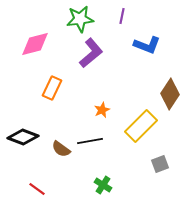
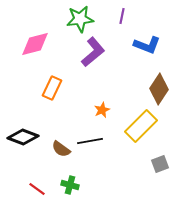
purple L-shape: moved 2 px right, 1 px up
brown diamond: moved 11 px left, 5 px up
green cross: moved 33 px left; rotated 18 degrees counterclockwise
